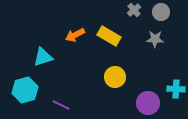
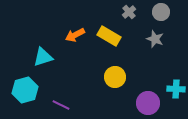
gray cross: moved 5 px left, 2 px down
gray star: rotated 18 degrees clockwise
